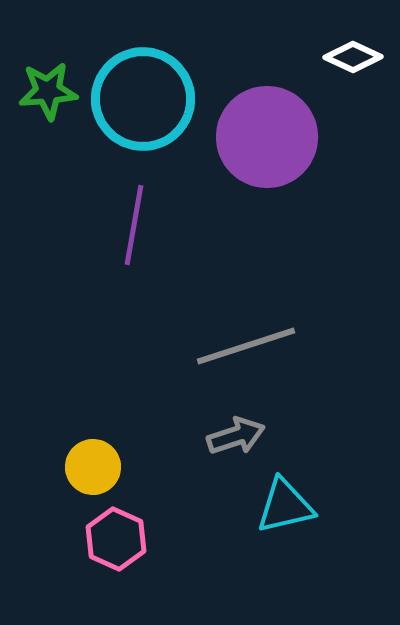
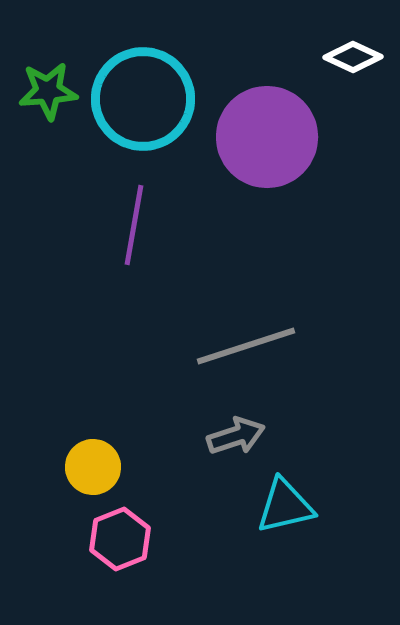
pink hexagon: moved 4 px right; rotated 14 degrees clockwise
